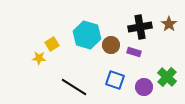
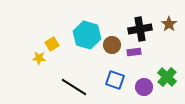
black cross: moved 2 px down
brown circle: moved 1 px right
purple rectangle: rotated 24 degrees counterclockwise
